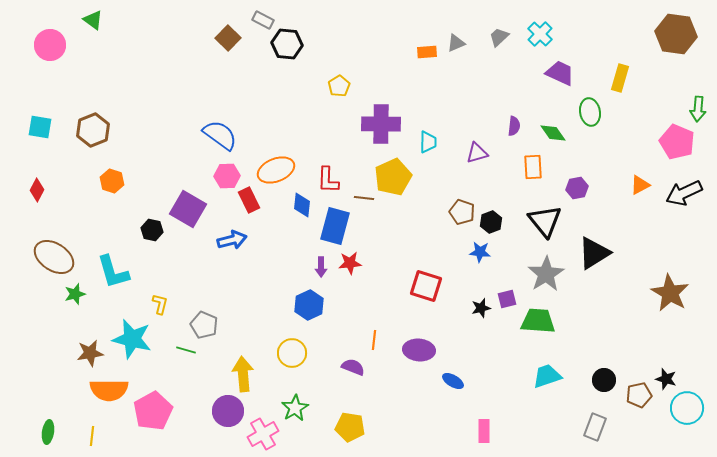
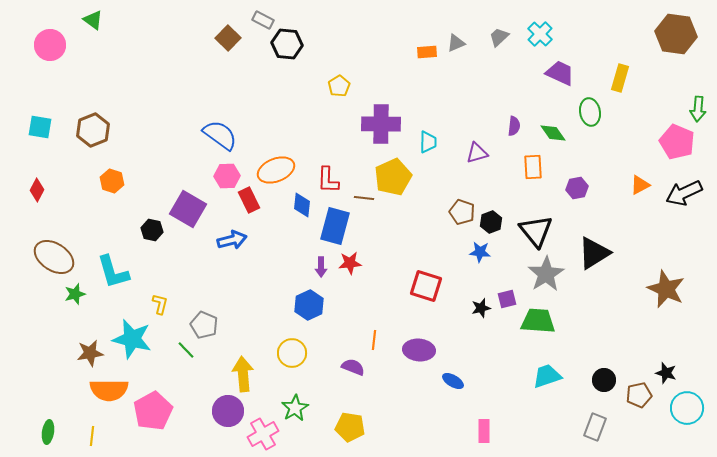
black triangle at (545, 221): moved 9 px left, 10 px down
brown star at (670, 293): moved 4 px left, 4 px up; rotated 6 degrees counterclockwise
green line at (186, 350): rotated 30 degrees clockwise
black star at (666, 379): moved 6 px up
